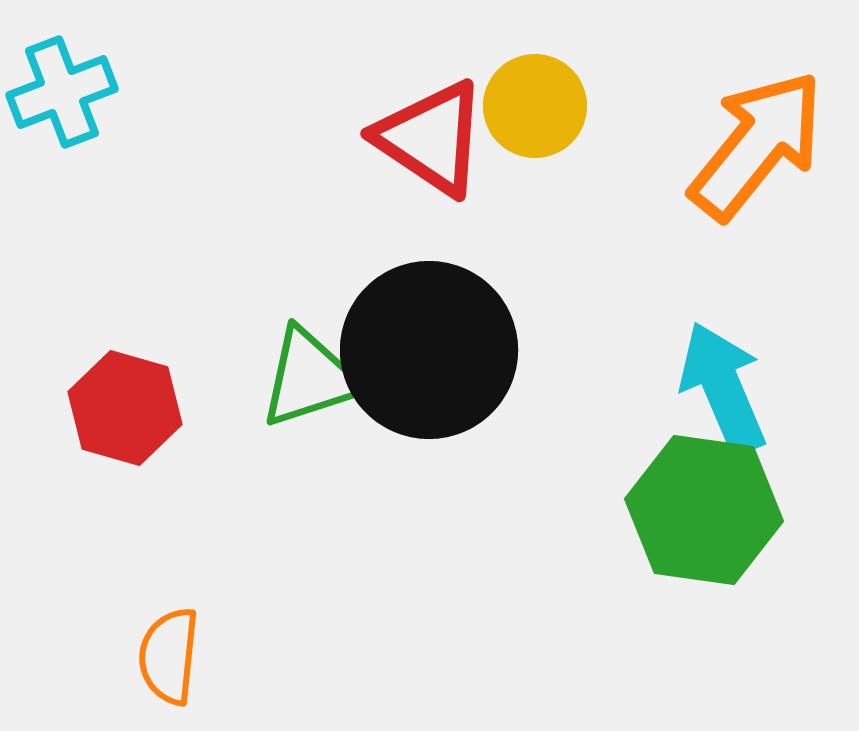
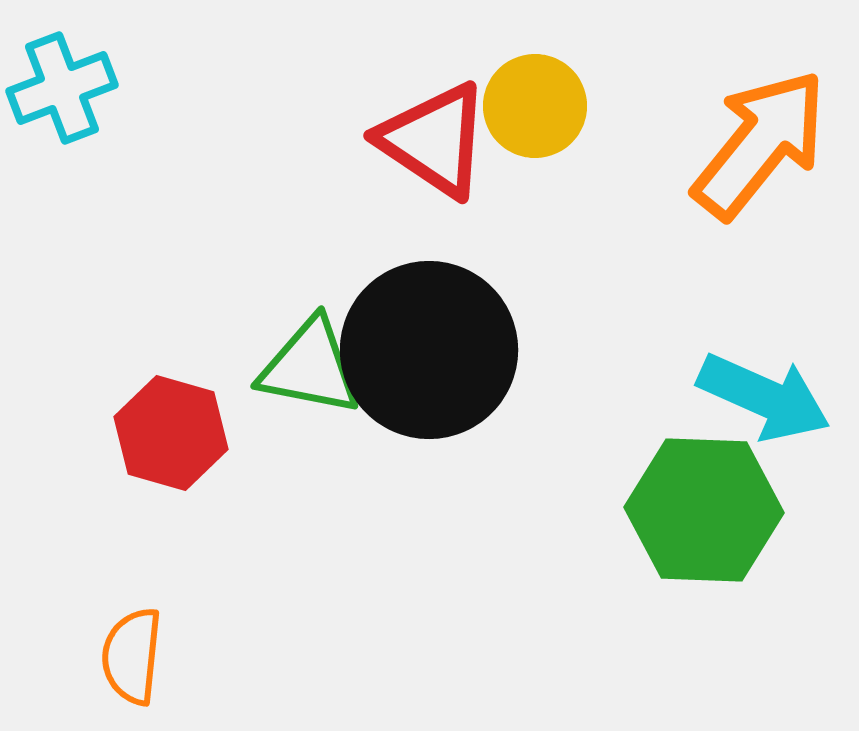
cyan cross: moved 4 px up
red triangle: moved 3 px right, 2 px down
orange arrow: moved 3 px right, 1 px up
green triangle: moved 11 px up; rotated 29 degrees clockwise
cyan arrow: moved 41 px right, 9 px down; rotated 137 degrees clockwise
red hexagon: moved 46 px right, 25 px down
green hexagon: rotated 6 degrees counterclockwise
orange semicircle: moved 37 px left
